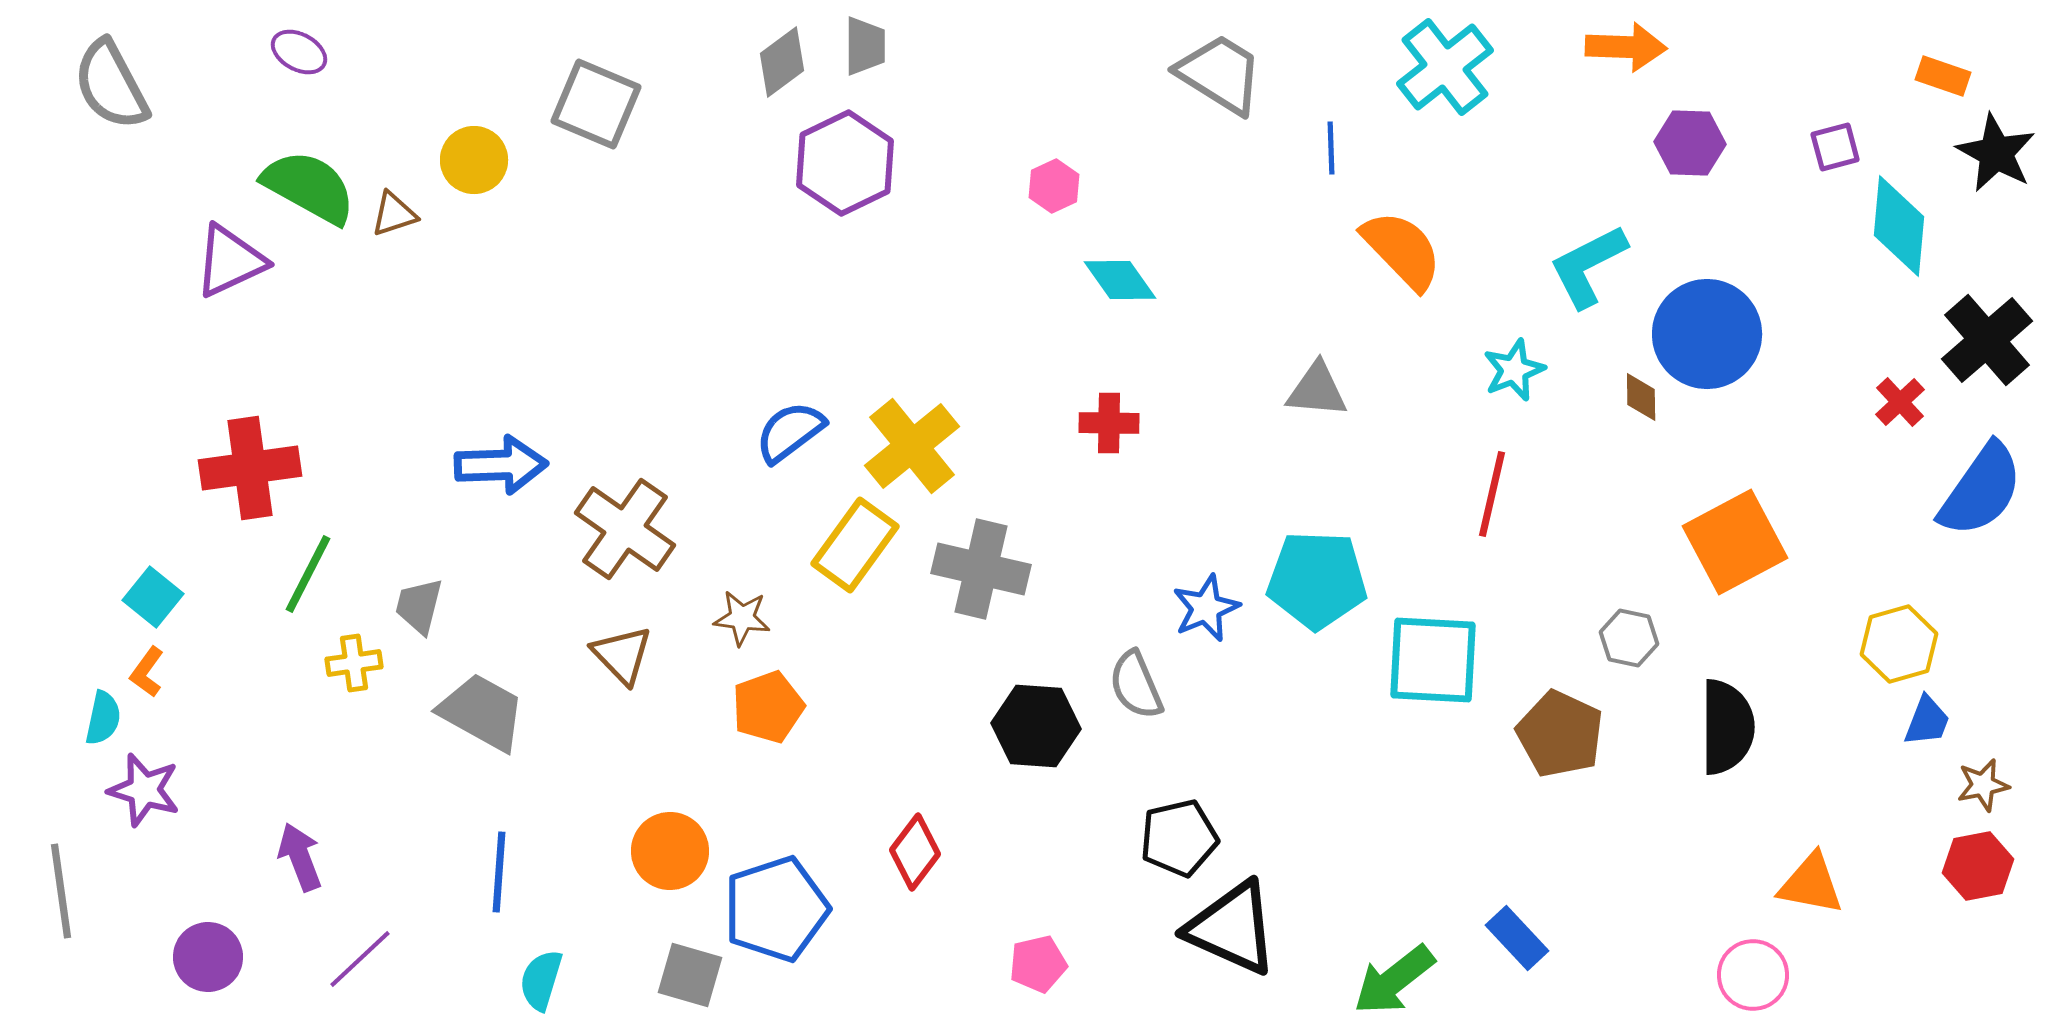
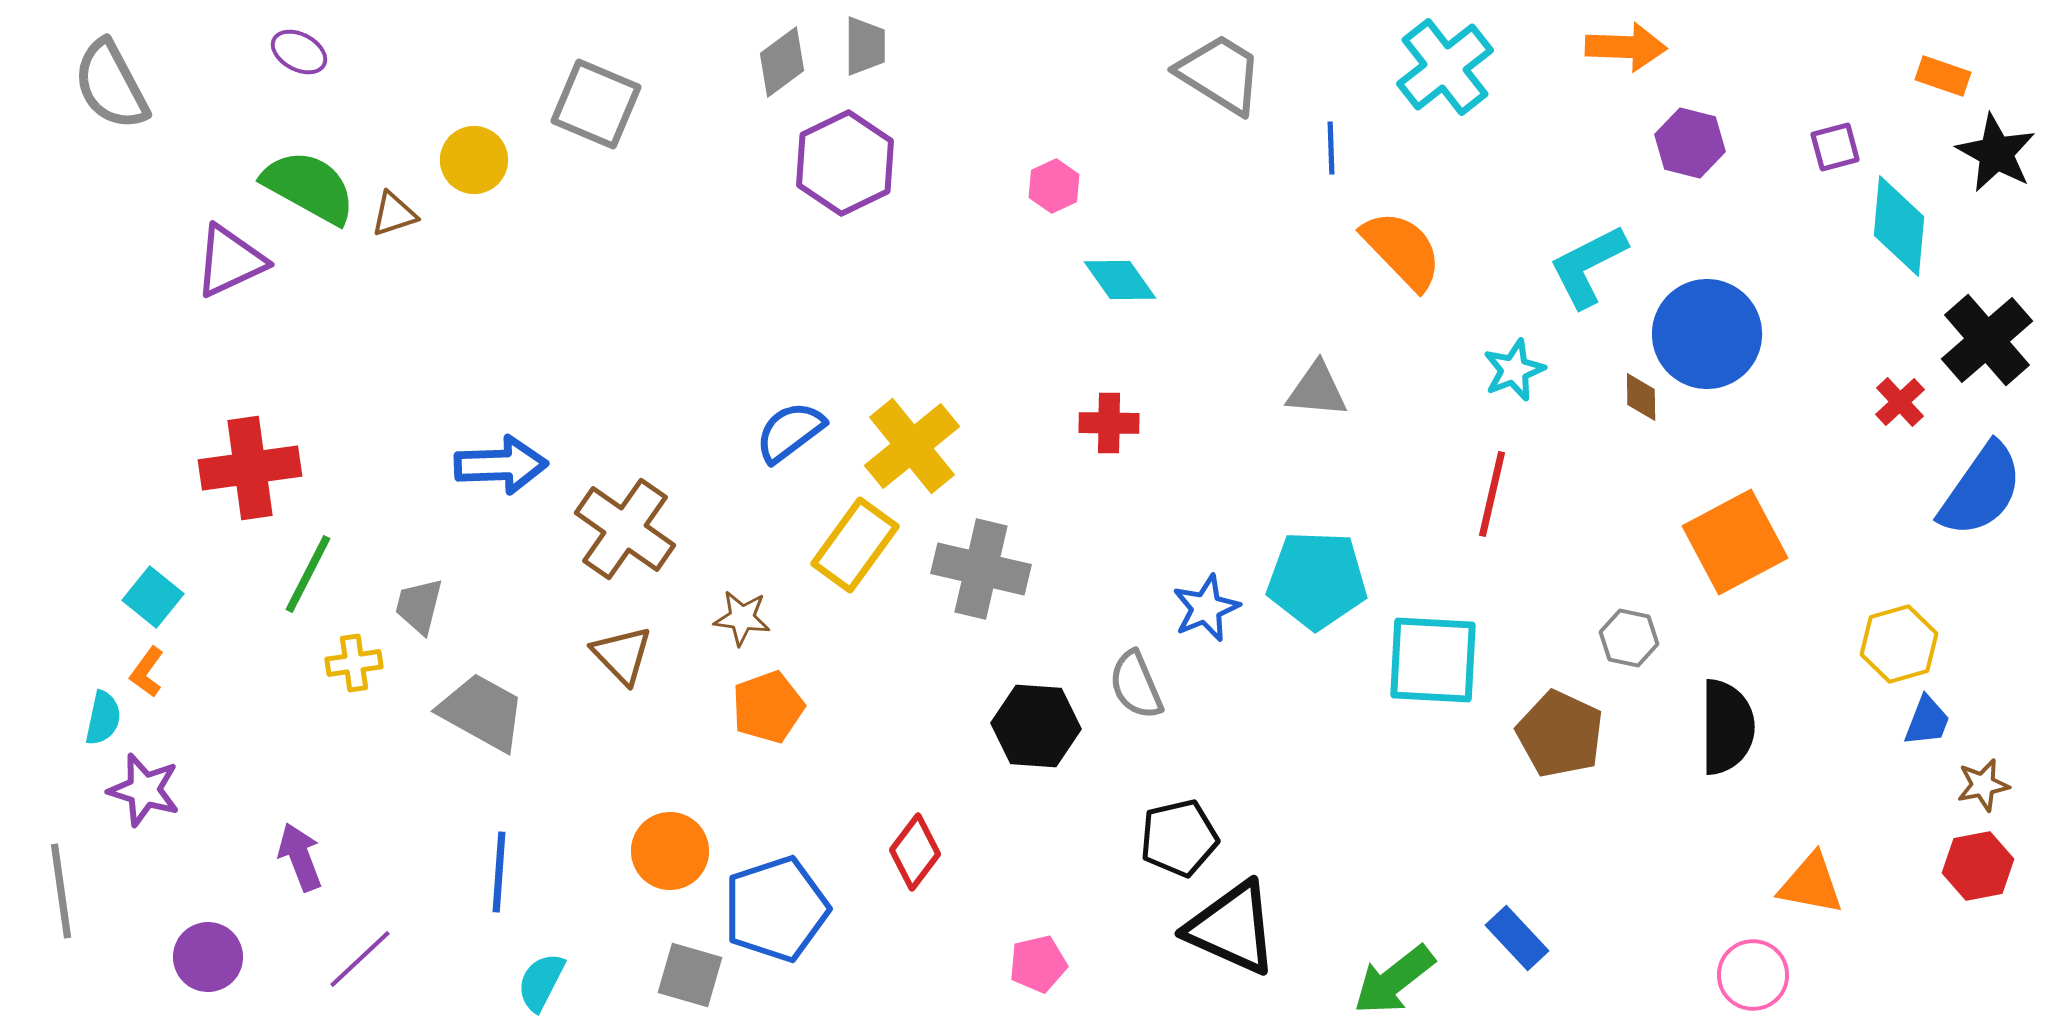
purple hexagon at (1690, 143): rotated 12 degrees clockwise
cyan semicircle at (541, 980): moved 2 px down; rotated 10 degrees clockwise
